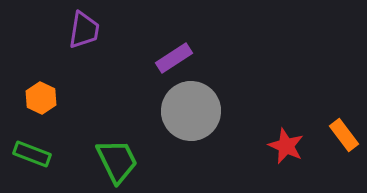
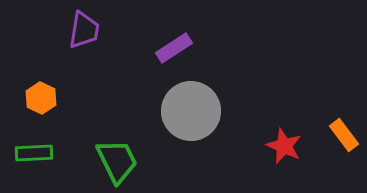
purple rectangle: moved 10 px up
red star: moved 2 px left
green rectangle: moved 2 px right, 1 px up; rotated 24 degrees counterclockwise
